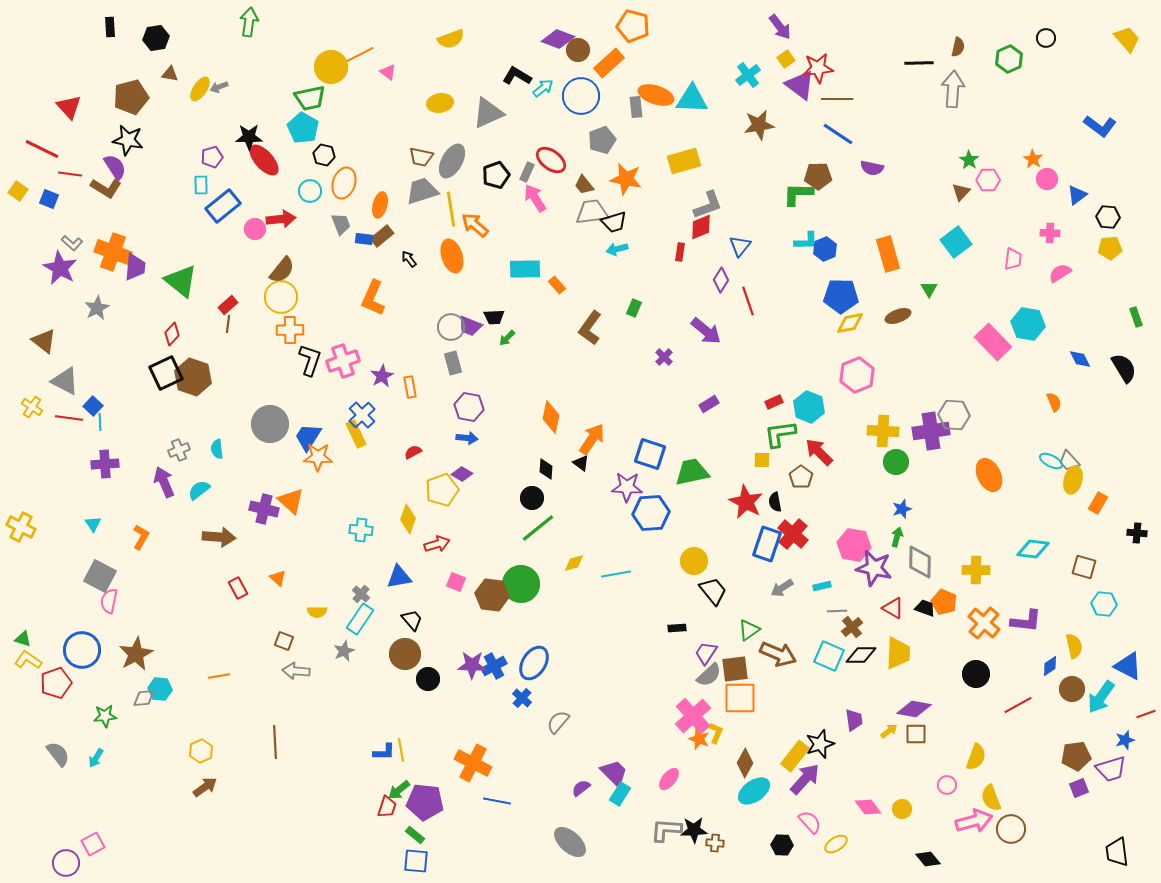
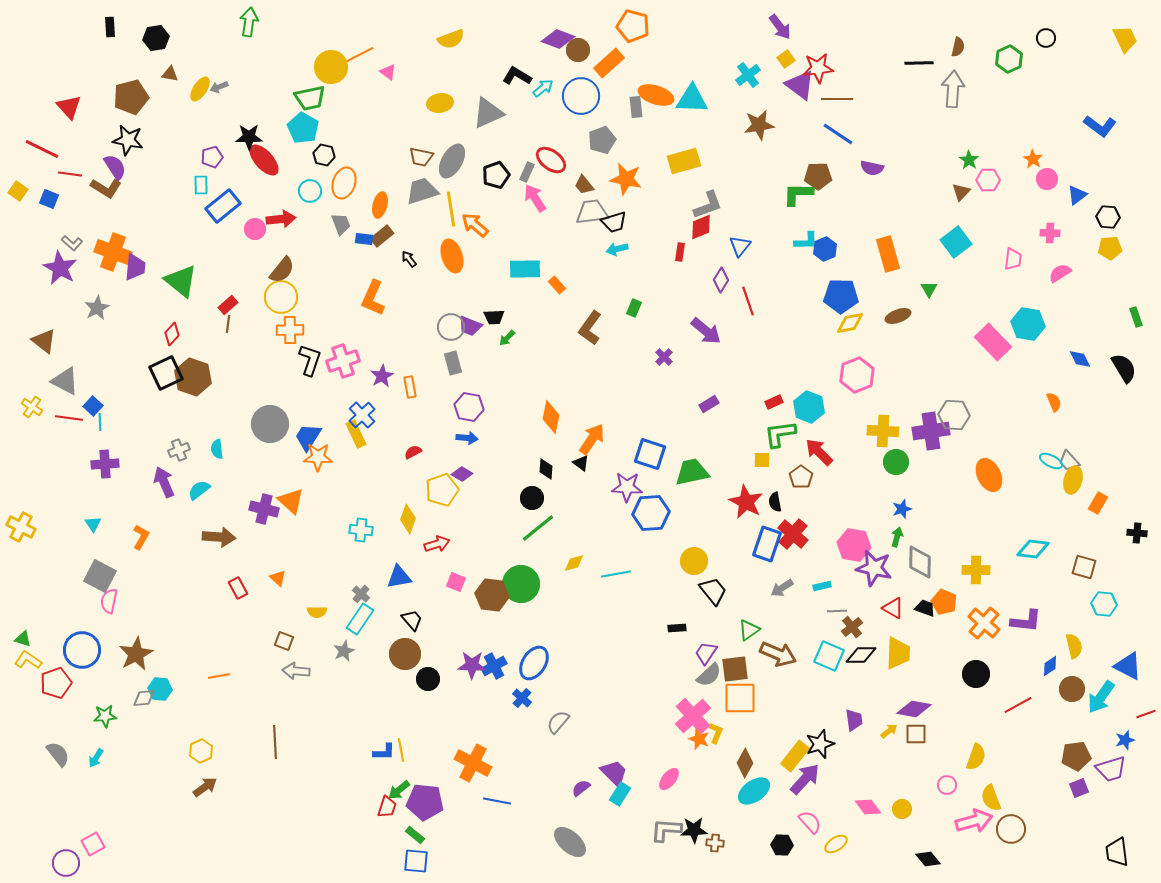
yellow trapezoid at (1127, 39): moved 2 px left; rotated 16 degrees clockwise
